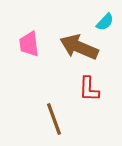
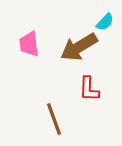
brown arrow: rotated 54 degrees counterclockwise
